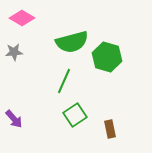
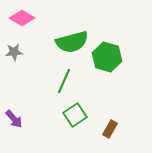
brown rectangle: rotated 42 degrees clockwise
